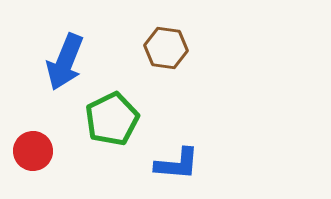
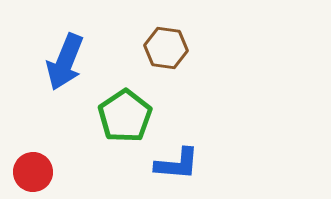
green pentagon: moved 13 px right, 3 px up; rotated 8 degrees counterclockwise
red circle: moved 21 px down
